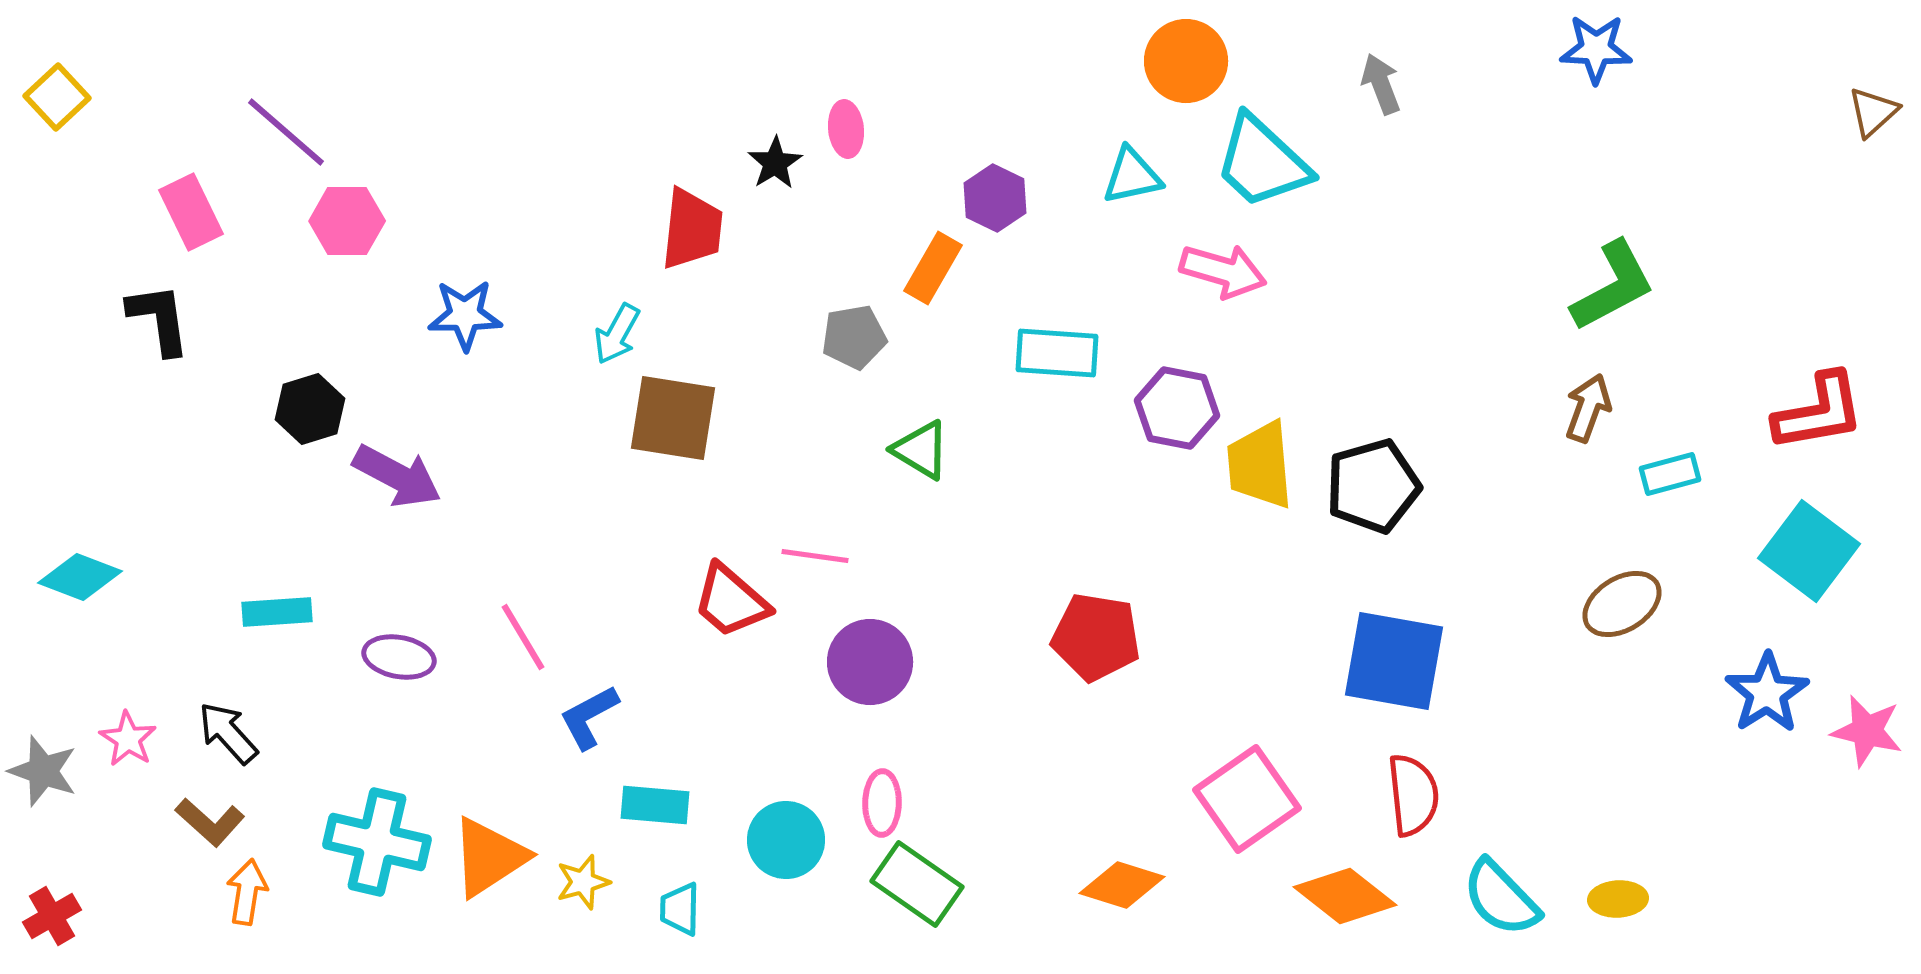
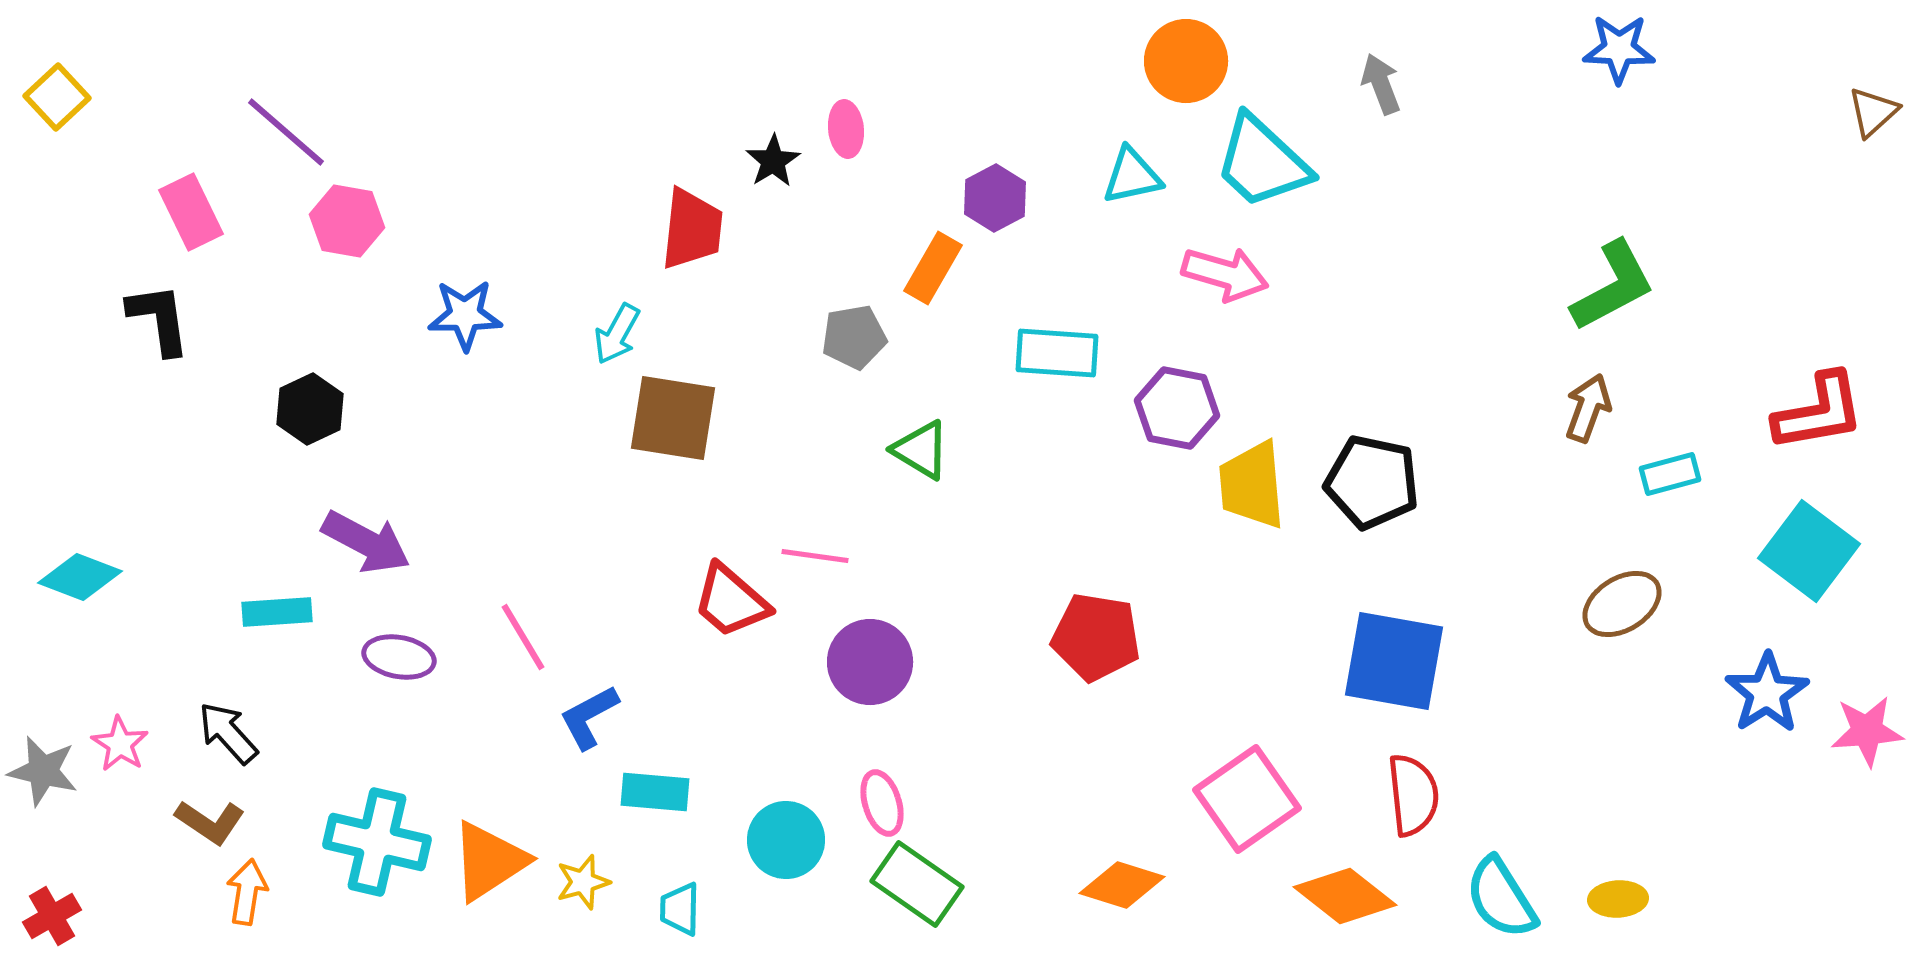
blue star at (1596, 49): moved 23 px right
black star at (775, 163): moved 2 px left, 2 px up
purple hexagon at (995, 198): rotated 6 degrees clockwise
pink hexagon at (347, 221): rotated 10 degrees clockwise
pink arrow at (1223, 271): moved 2 px right, 3 px down
black hexagon at (310, 409): rotated 8 degrees counterclockwise
yellow trapezoid at (1260, 465): moved 8 px left, 20 px down
purple arrow at (397, 476): moved 31 px left, 66 px down
black pentagon at (1373, 486): moved 1 px left, 4 px up; rotated 28 degrees clockwise
pink star at (1867, 731): rotated 18 degrees counterclockwise
pink star at (128, 739): moved 8 px left, 5 px down
gray star at (43, 771): rotated 6 degrees counterclockwise
pink ellipse at (882, 803): rotated 18 degrees counterclockwise
cyan rectangle at (655, 805): moved 13 px up
brown L-shape at (210, 822): rotated 8 degrees counterclockwise
orange triangle at (489, 857): moved 4 px down
cyan semicircle at (1501, 898): rotated 12 degrees clockwise
